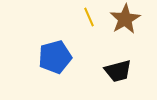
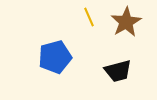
brown star: moved 1 px right, 3 px down
